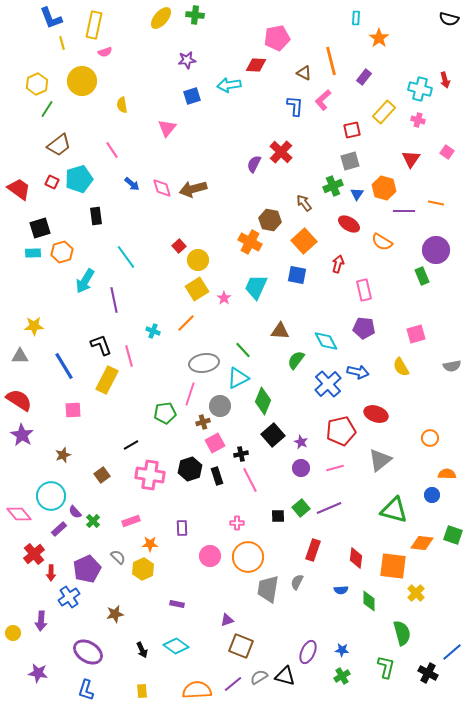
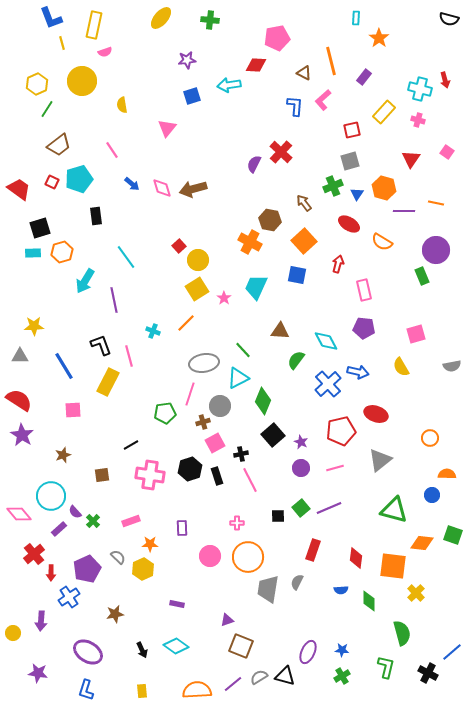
green cross at (195, 15): moved 15 px right, 5 px down
yellow rectangle at (107, 380): moved 1 px right, 2 px down
brown square at (102, 475): rotated 28 degrees clockwise
